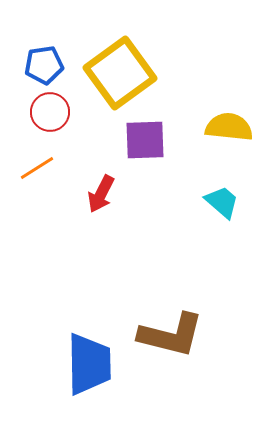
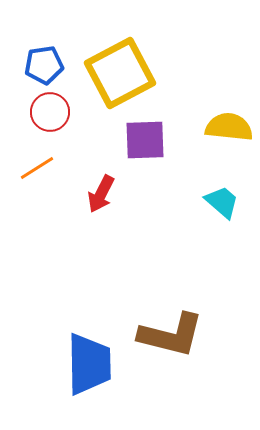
yellow square: rotated 8 degrees clockwise
